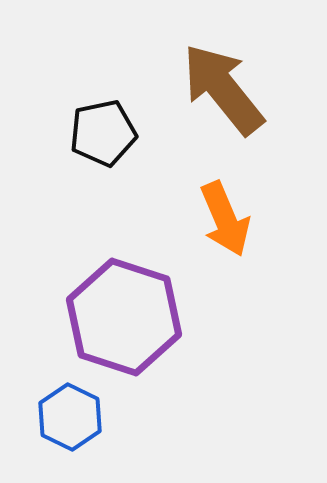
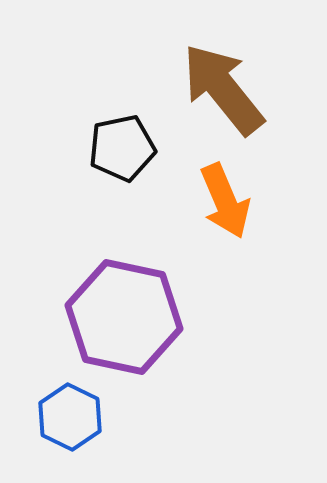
black pentagon: moved 19 px right, 15 px down
orange arrow: moved 18 px up
purple hexagon: rotated 6 degrees counterclockwise
